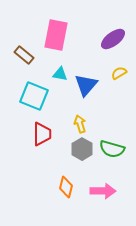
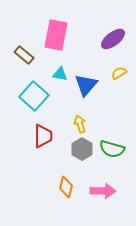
cyan square: rotated 20 degrees clockwise
red trapezoid: moved 1 px right, 2 px down
